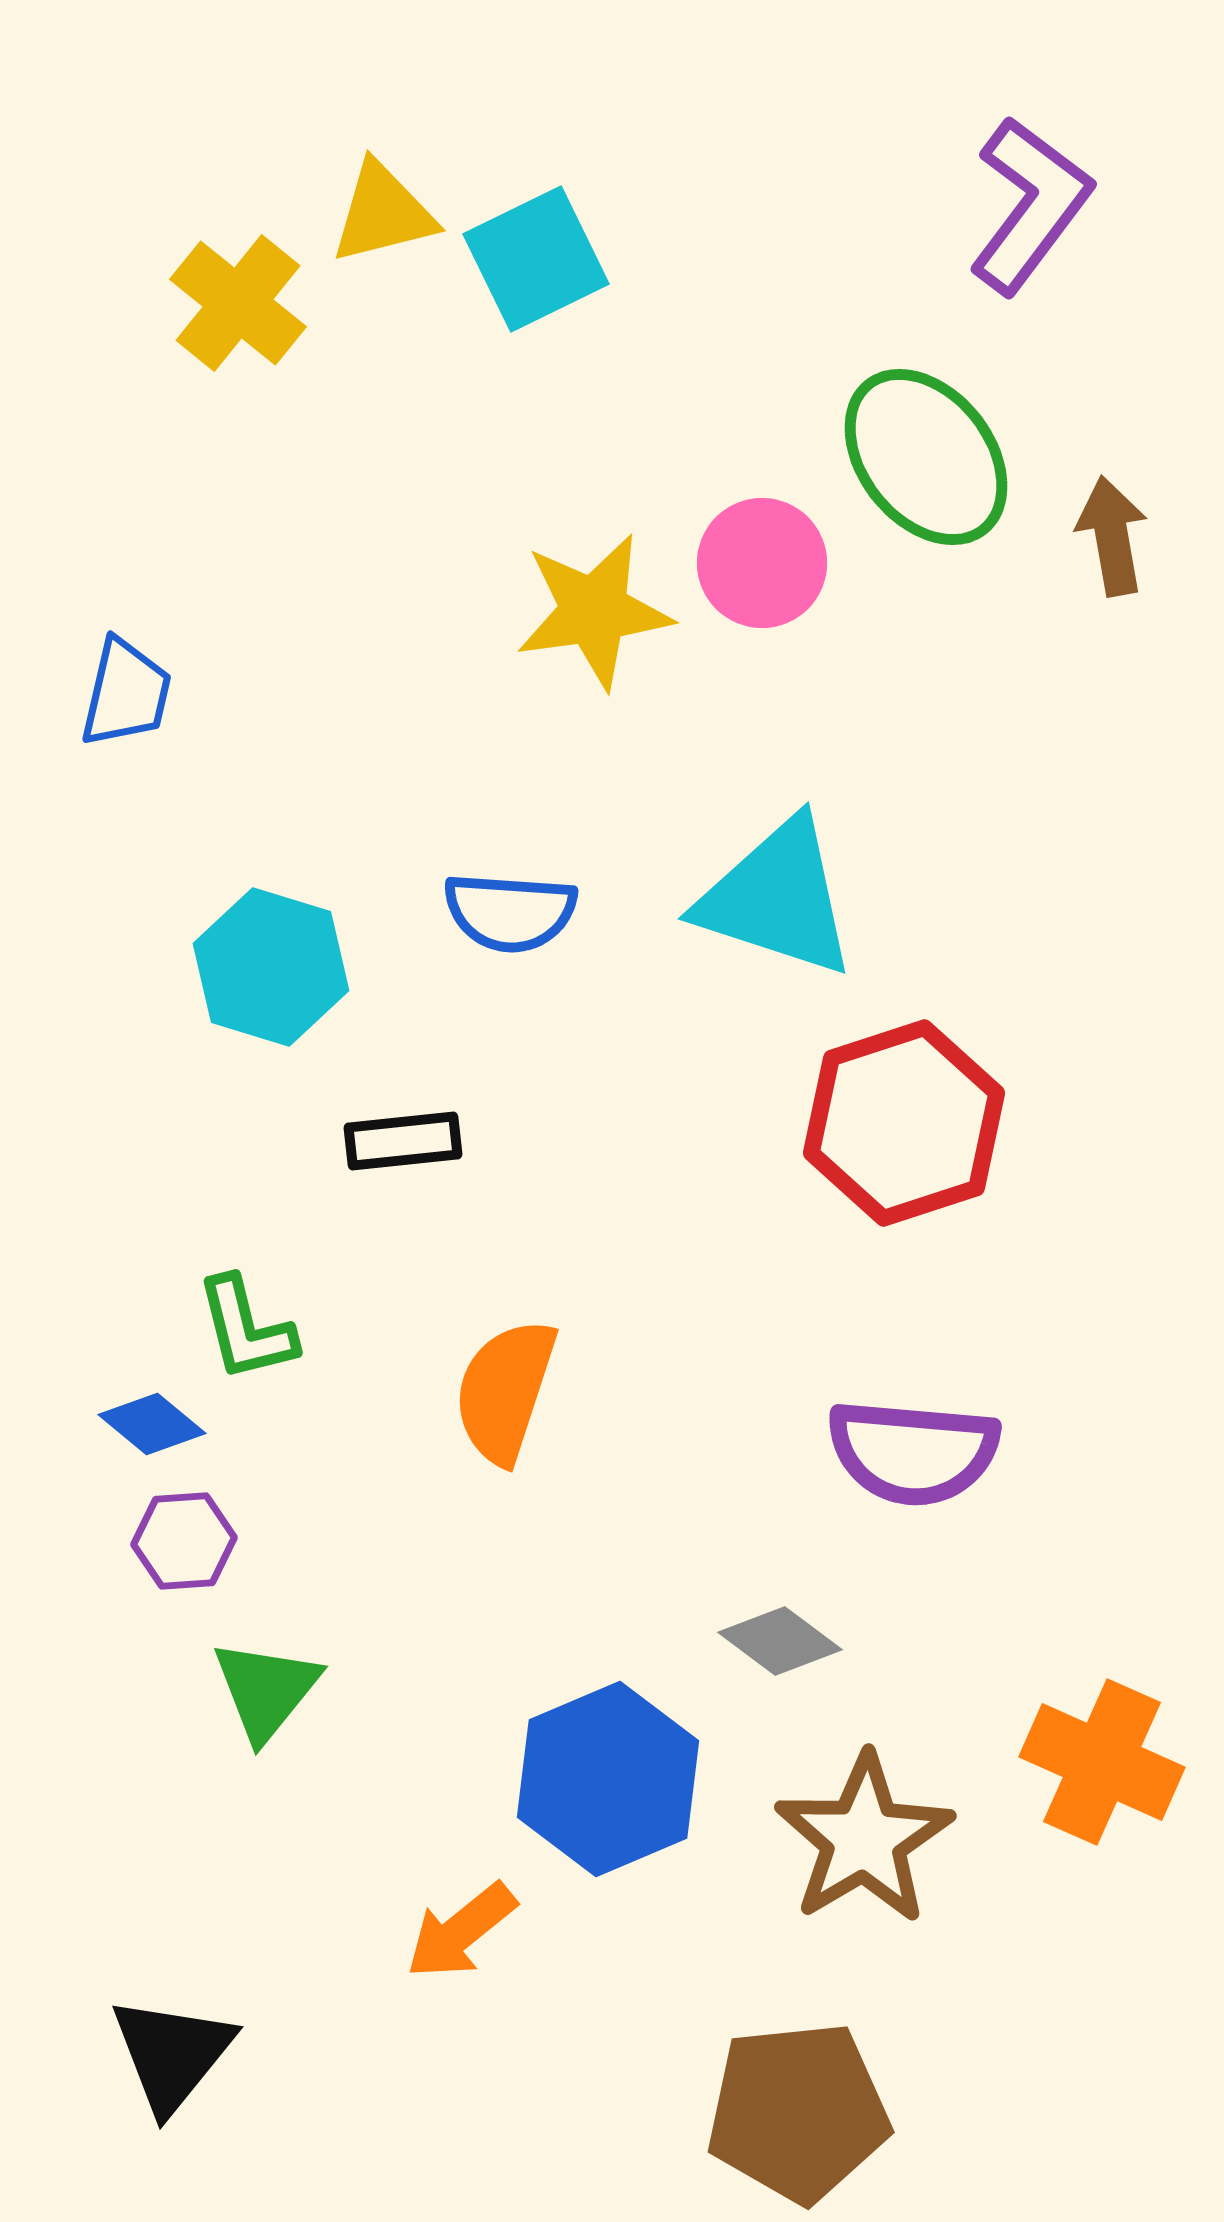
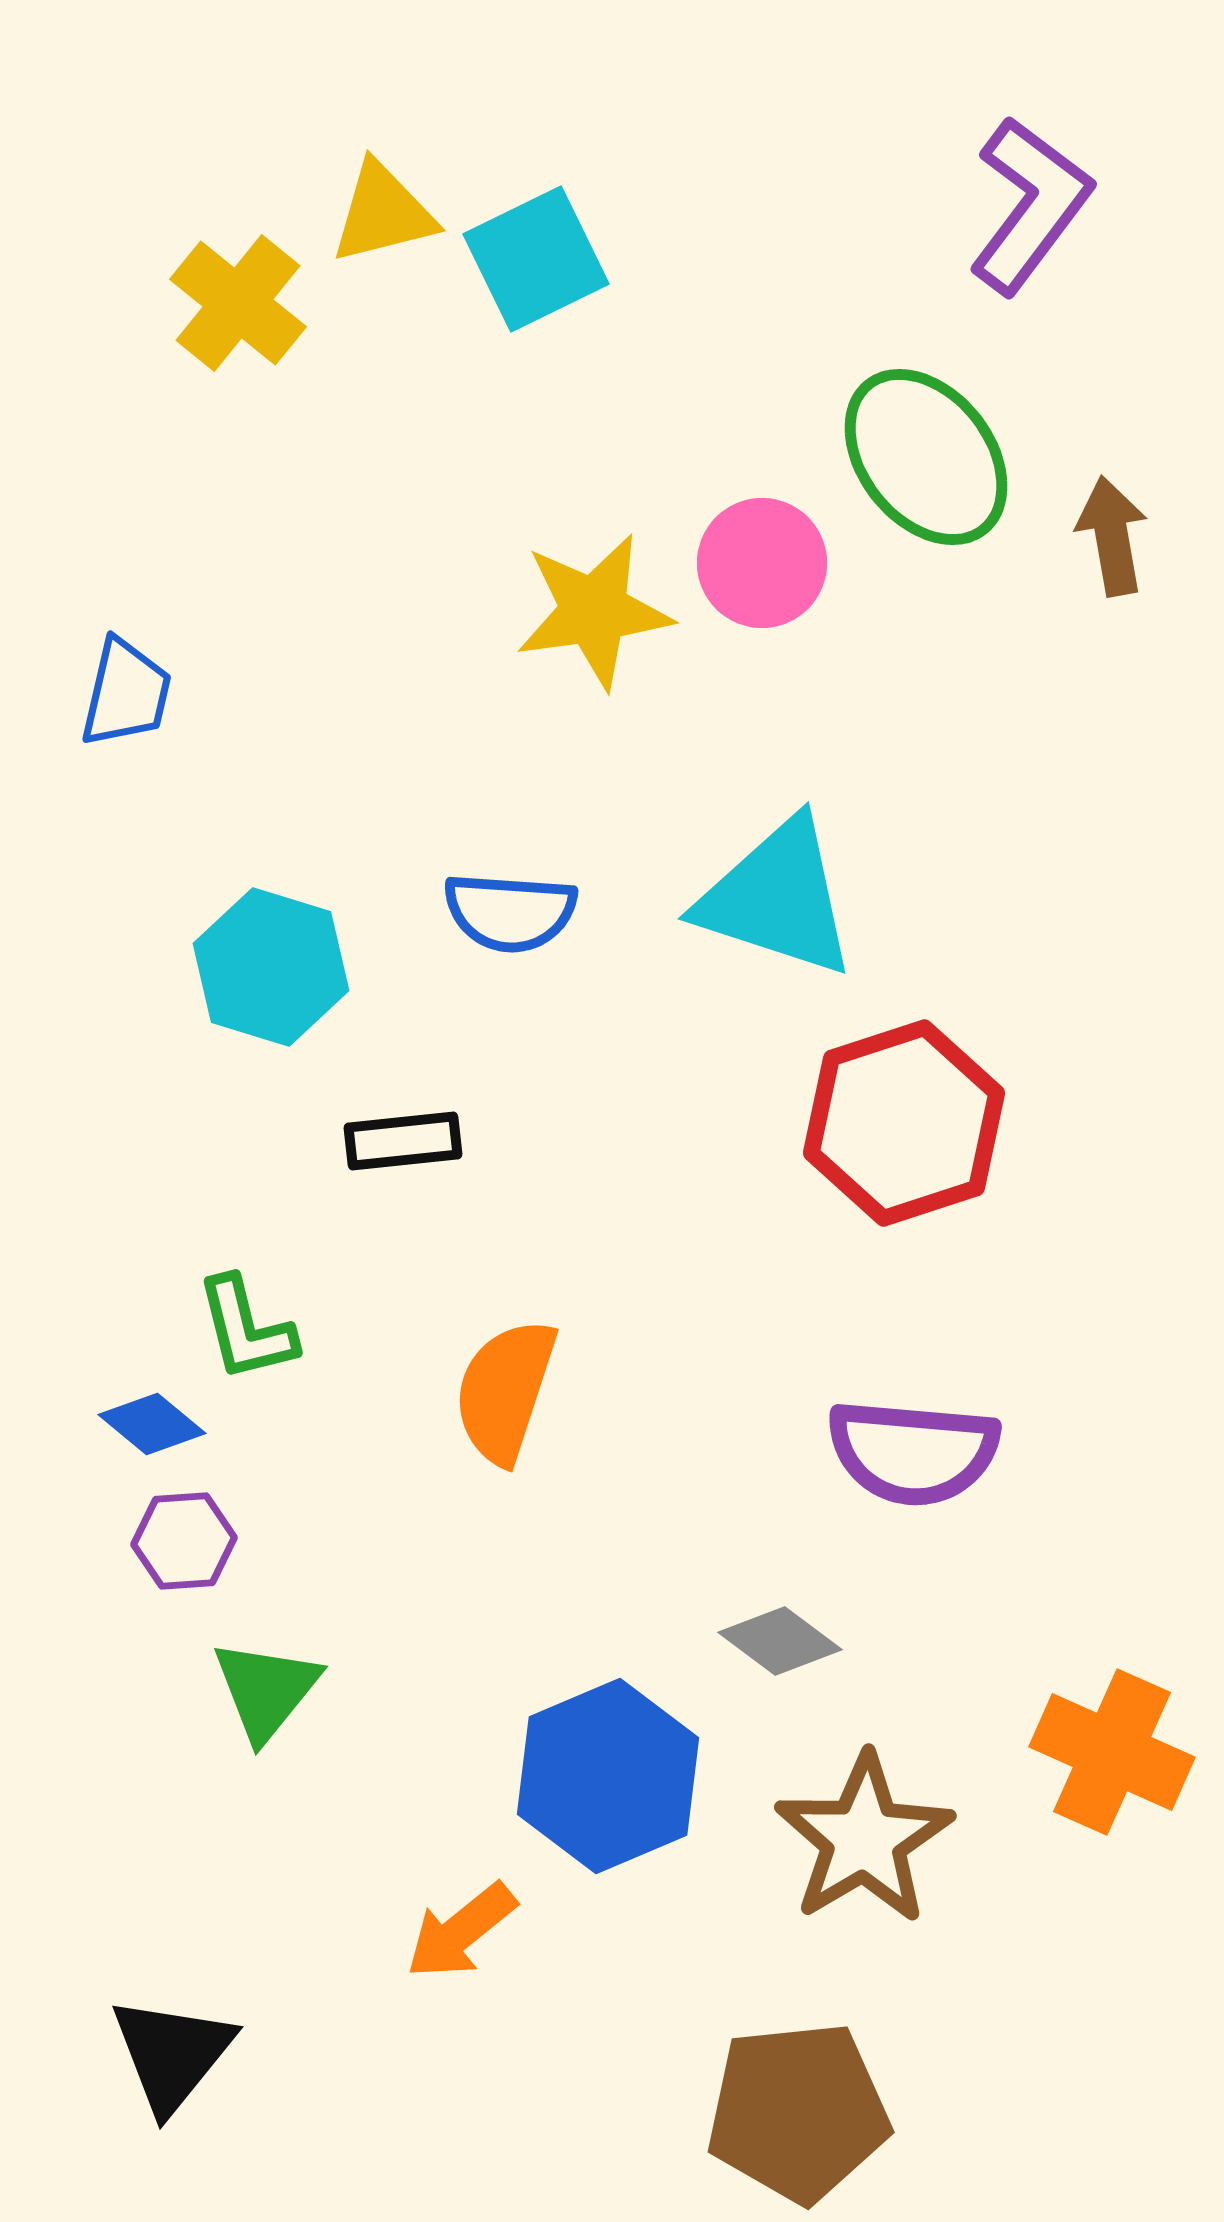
orange cross: moved 10 px right, 10 px up
blue hexagon: moved 3 px up
